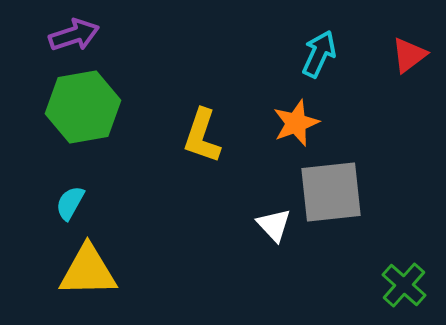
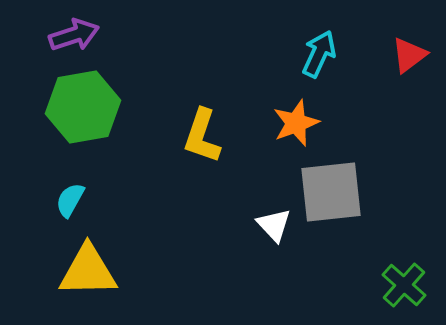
cyan semicircle: moved 3 px up
